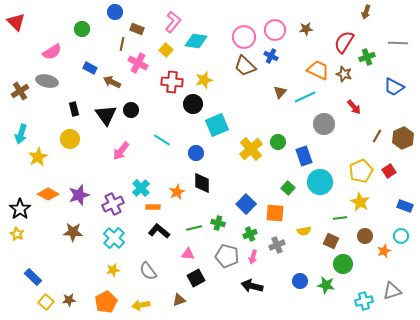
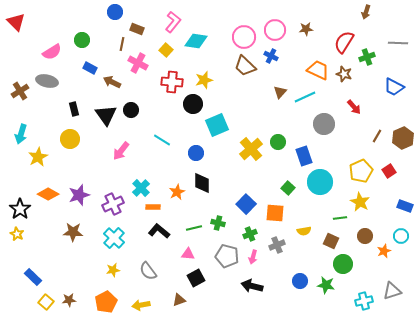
green circle at (82, 29): moved 11 px down
